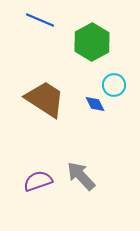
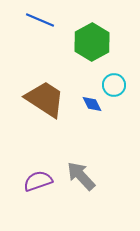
blue diamond: moved 3 px left
